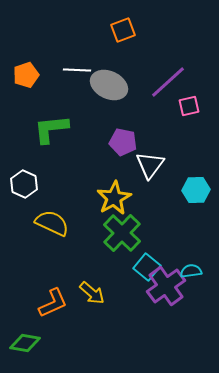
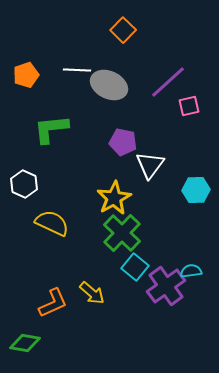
orange square: rotated 25 degrees counterclockwise
cyan square: moved 12 px left
